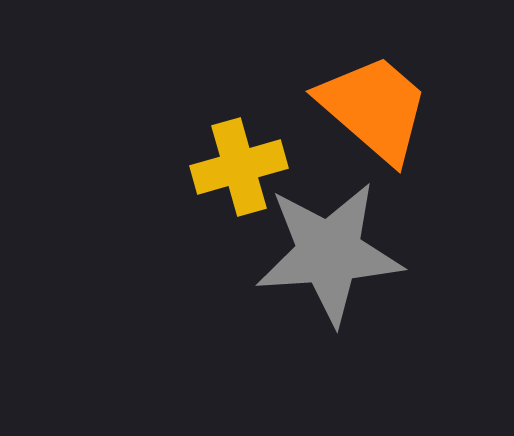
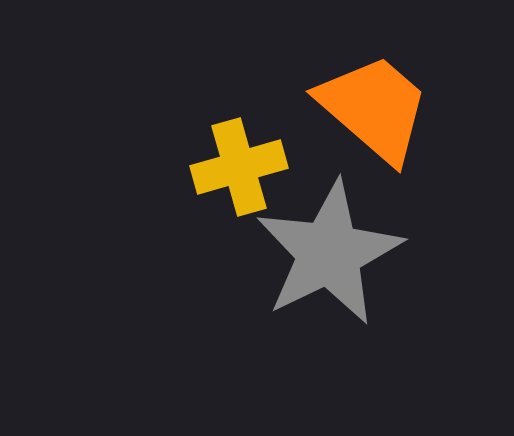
gray star: rotated 22 degrees counterclockwise
